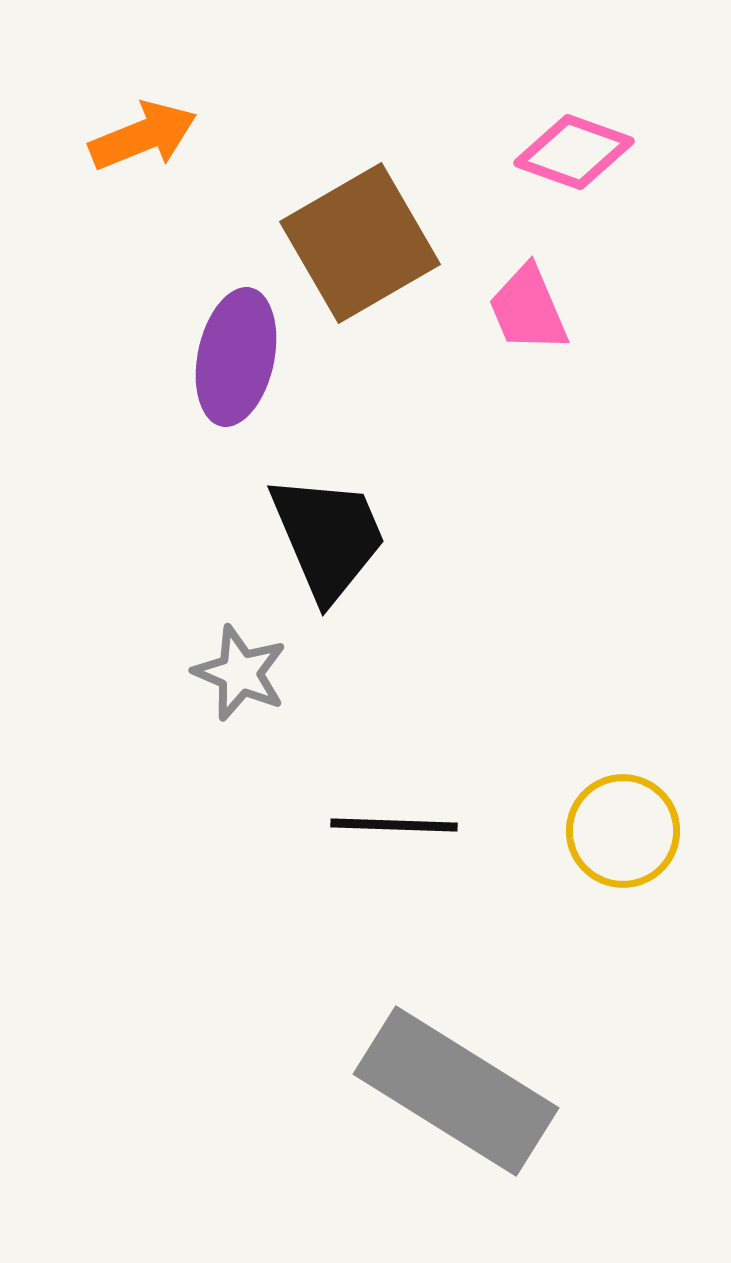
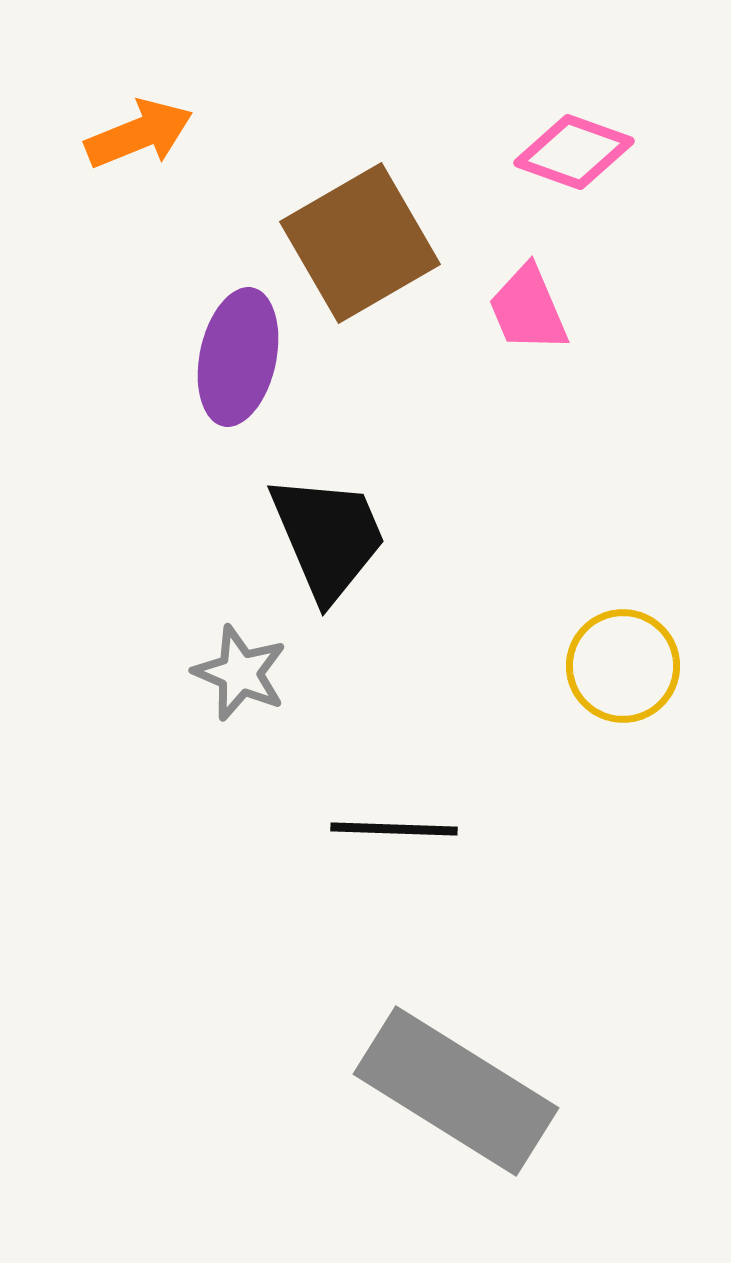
orange arrow: moved 4 px left, 2 px up
purple ellipse: moved 2 px right
black line: moved 4 px down
yellow circle: moved 165 px up
